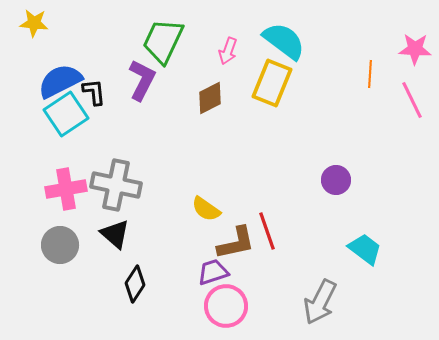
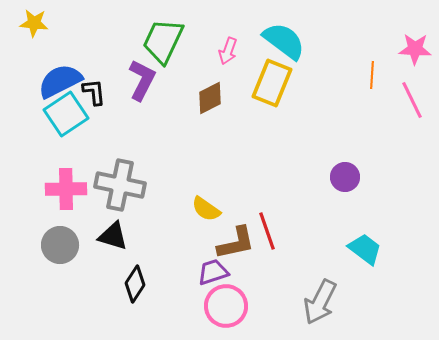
orange line: moved 2 px right, 1 px down
purple circle: moved 9 px right, 3 px up
gray cross: moved 4 px right
pink cross: rotated 9 degrees clockwise
black triangle: moved 2 px left, 2 px down; rotated 24 degrees counterclockwise
